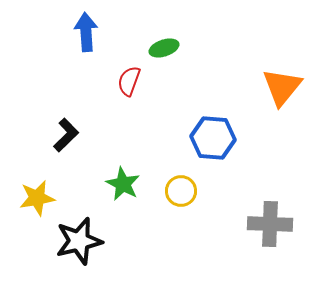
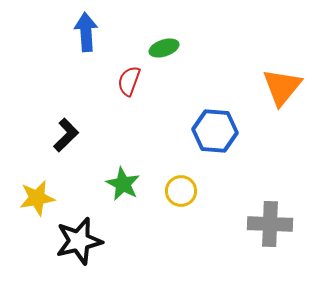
blue hexagon: moved 2 px right, 7 px up
